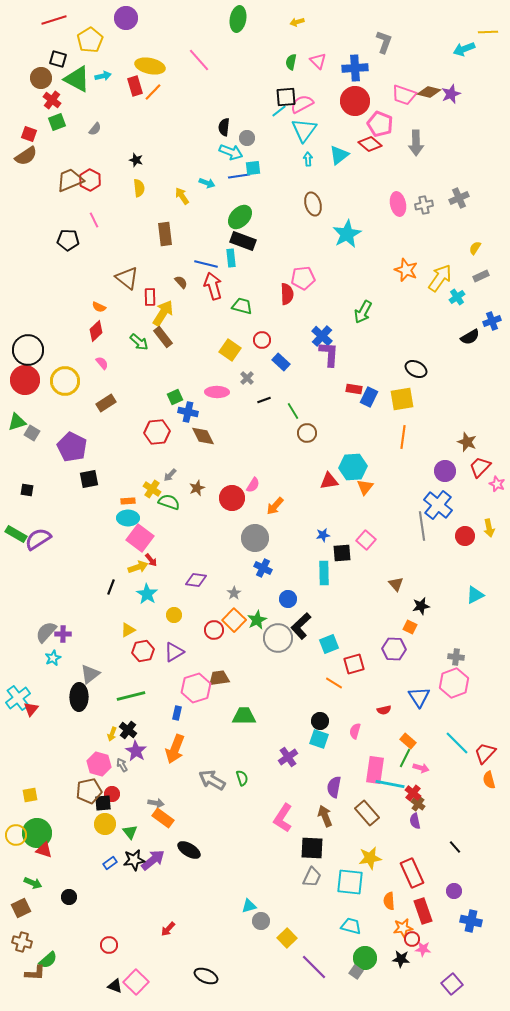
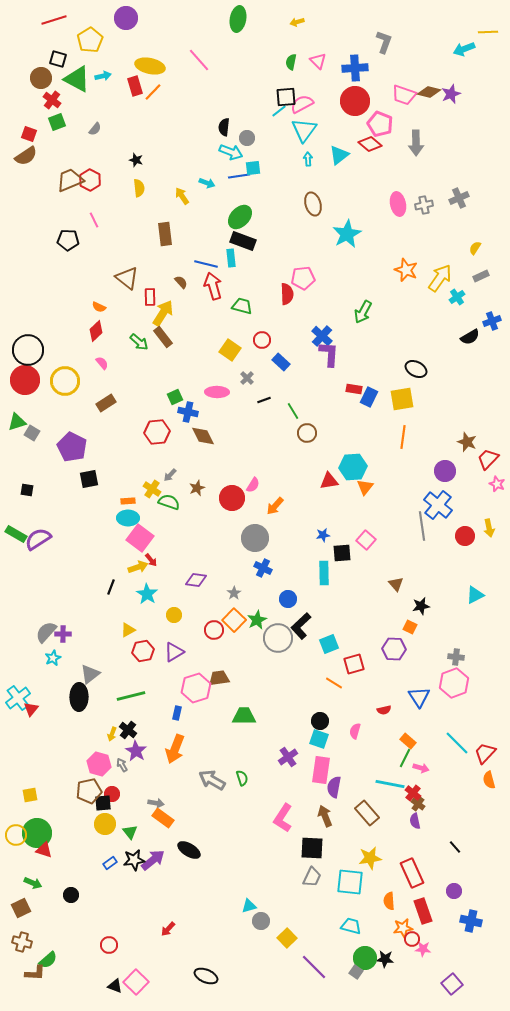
red trapezoid at (480, 467): moved 8 px right, 8 px up
pink rectangle at (375, 770): moved 54 px left
black circle at (69, 897): moved 2 px right, 2 px up
black star at (401, 959): moved 16 px left
